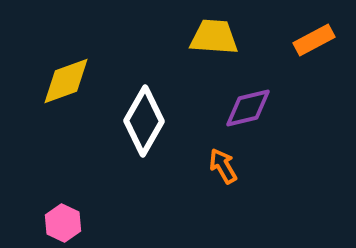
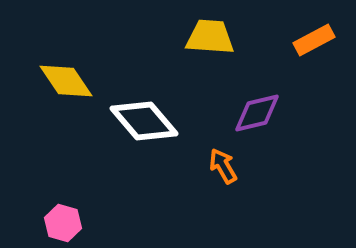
yellow trapezoid: moved 4 px left
yellow diamond: rotated 76 degrees clockwise
purple diamond: moved 9 px right, 5 px down
white diamond: rotated 70 degrees counterclockwise
pink hexagon: rotated 9 degrees counterclockwise
